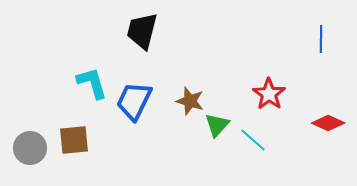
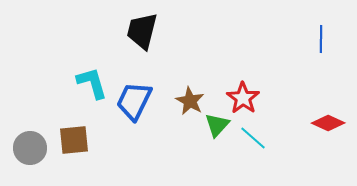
red star: moved 26 px left, 4 px down
brown star: rotated 12 degrees clockwise
cyan line: moved 2 px up
